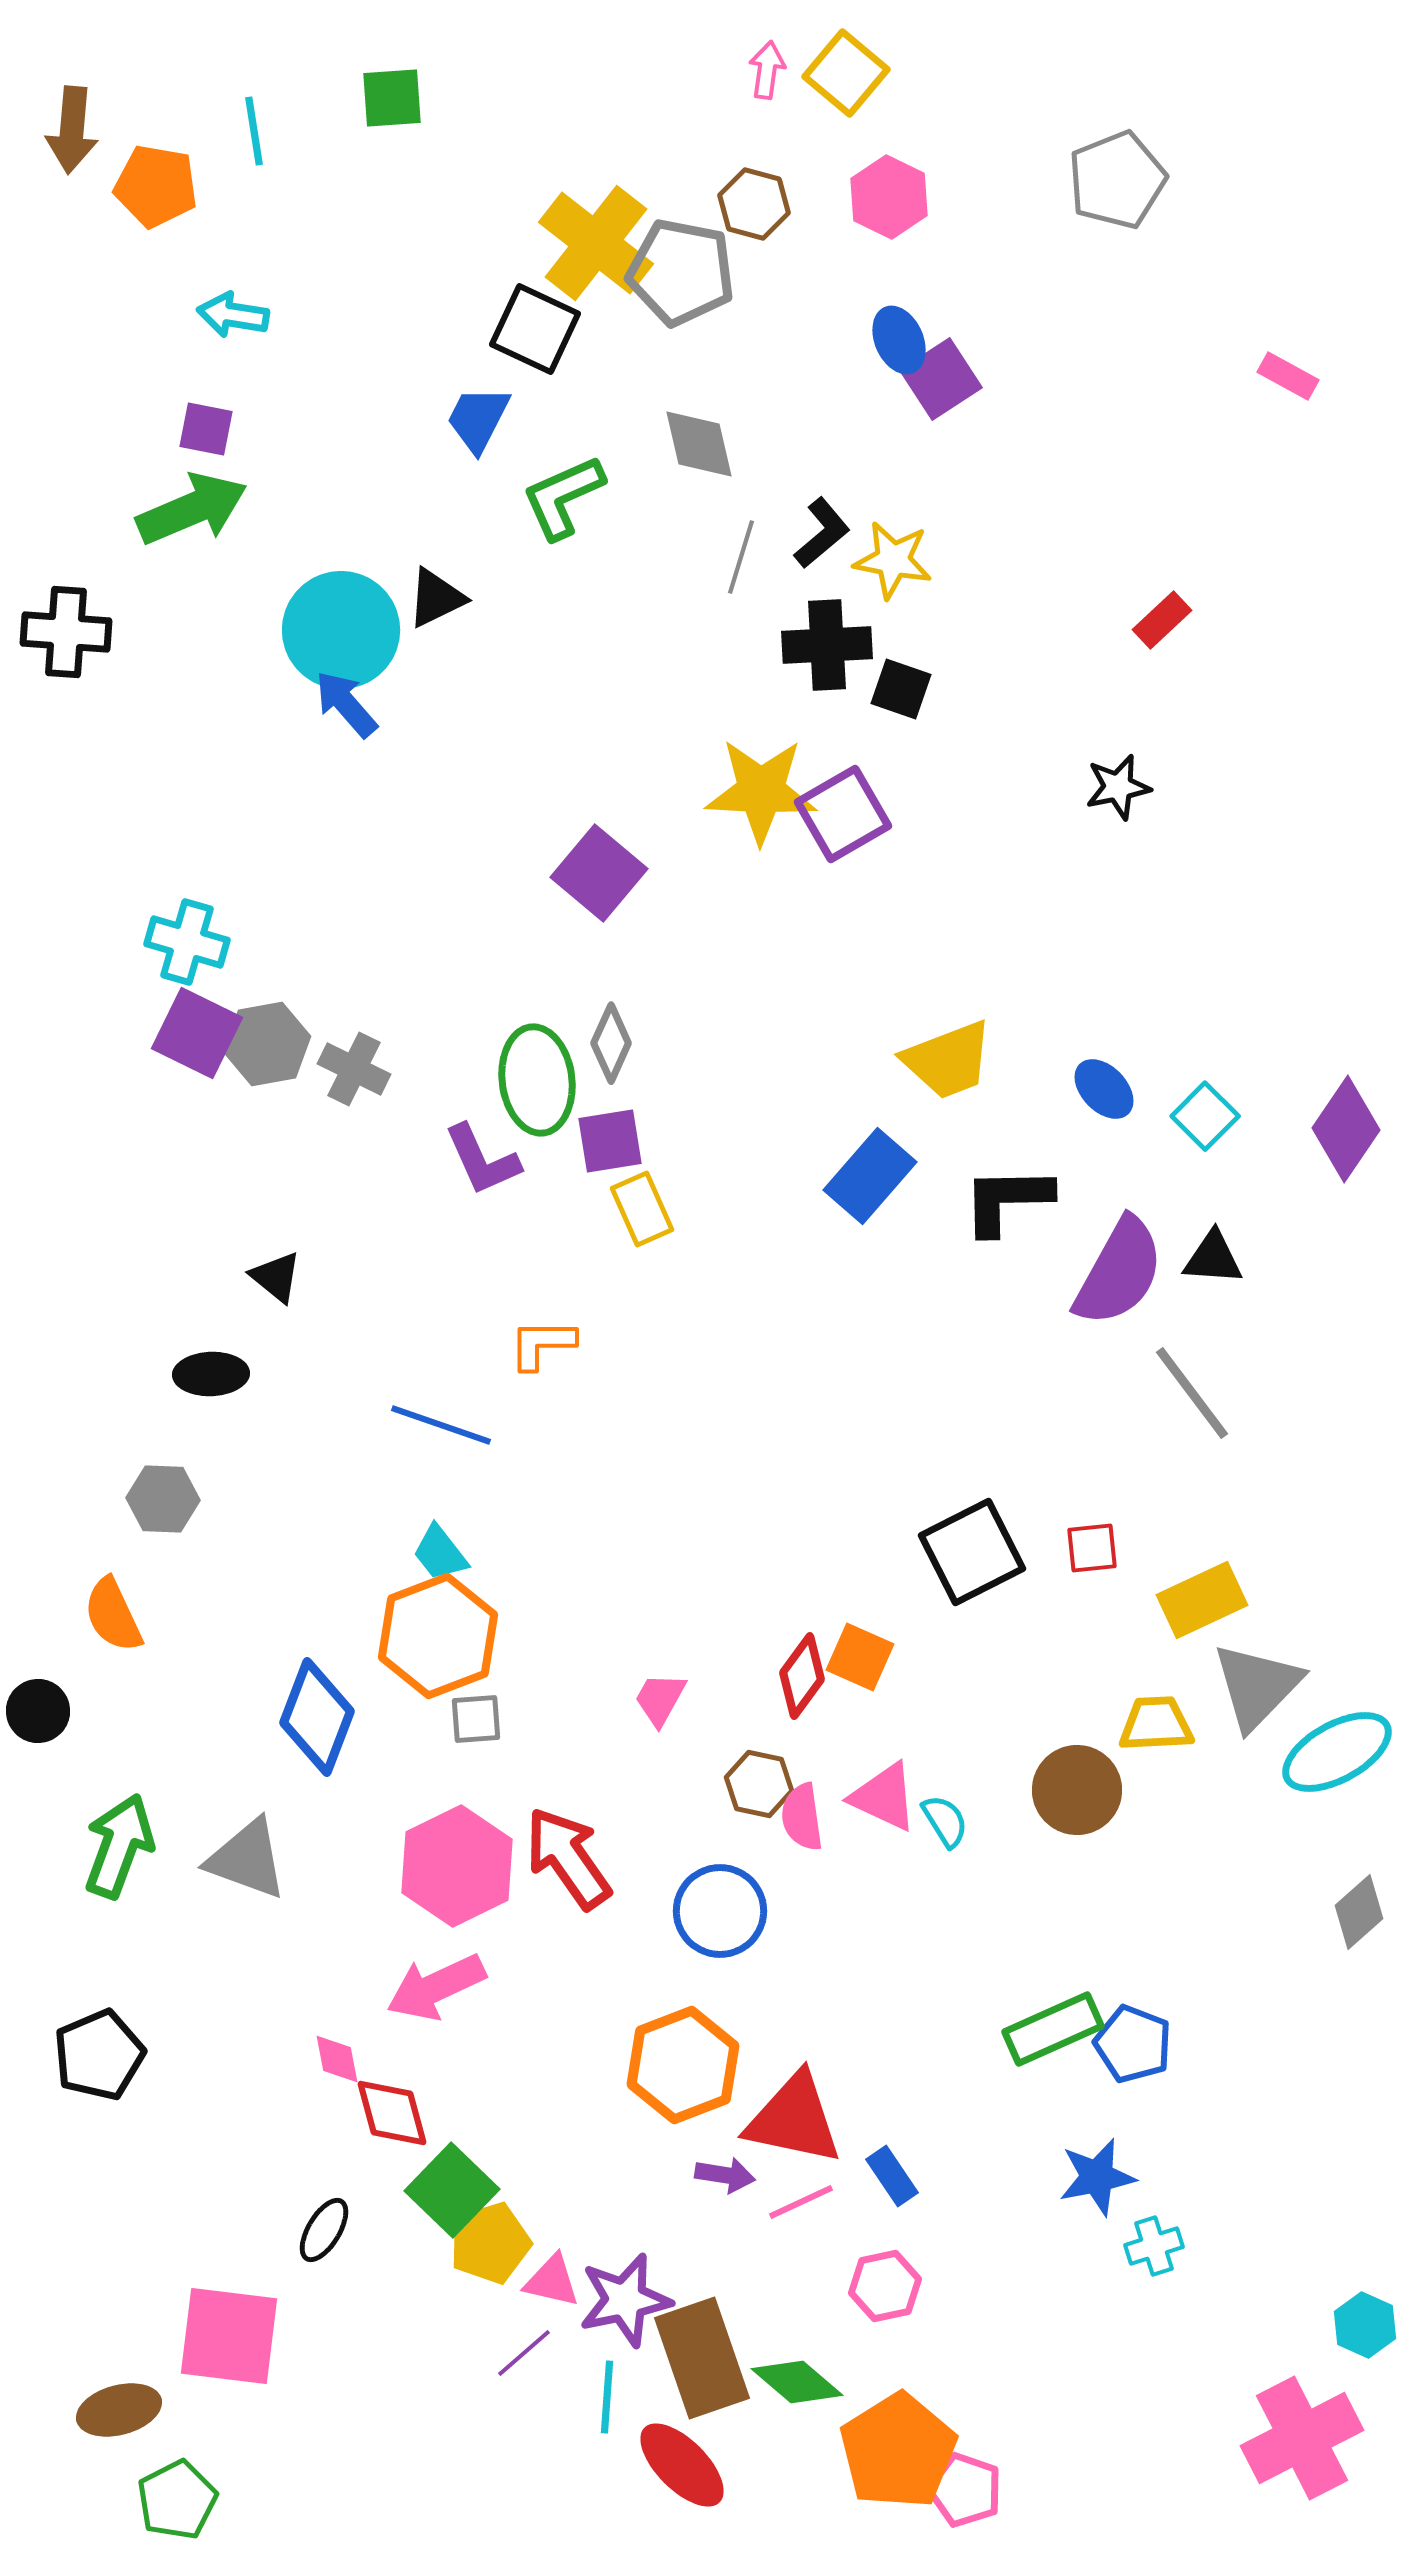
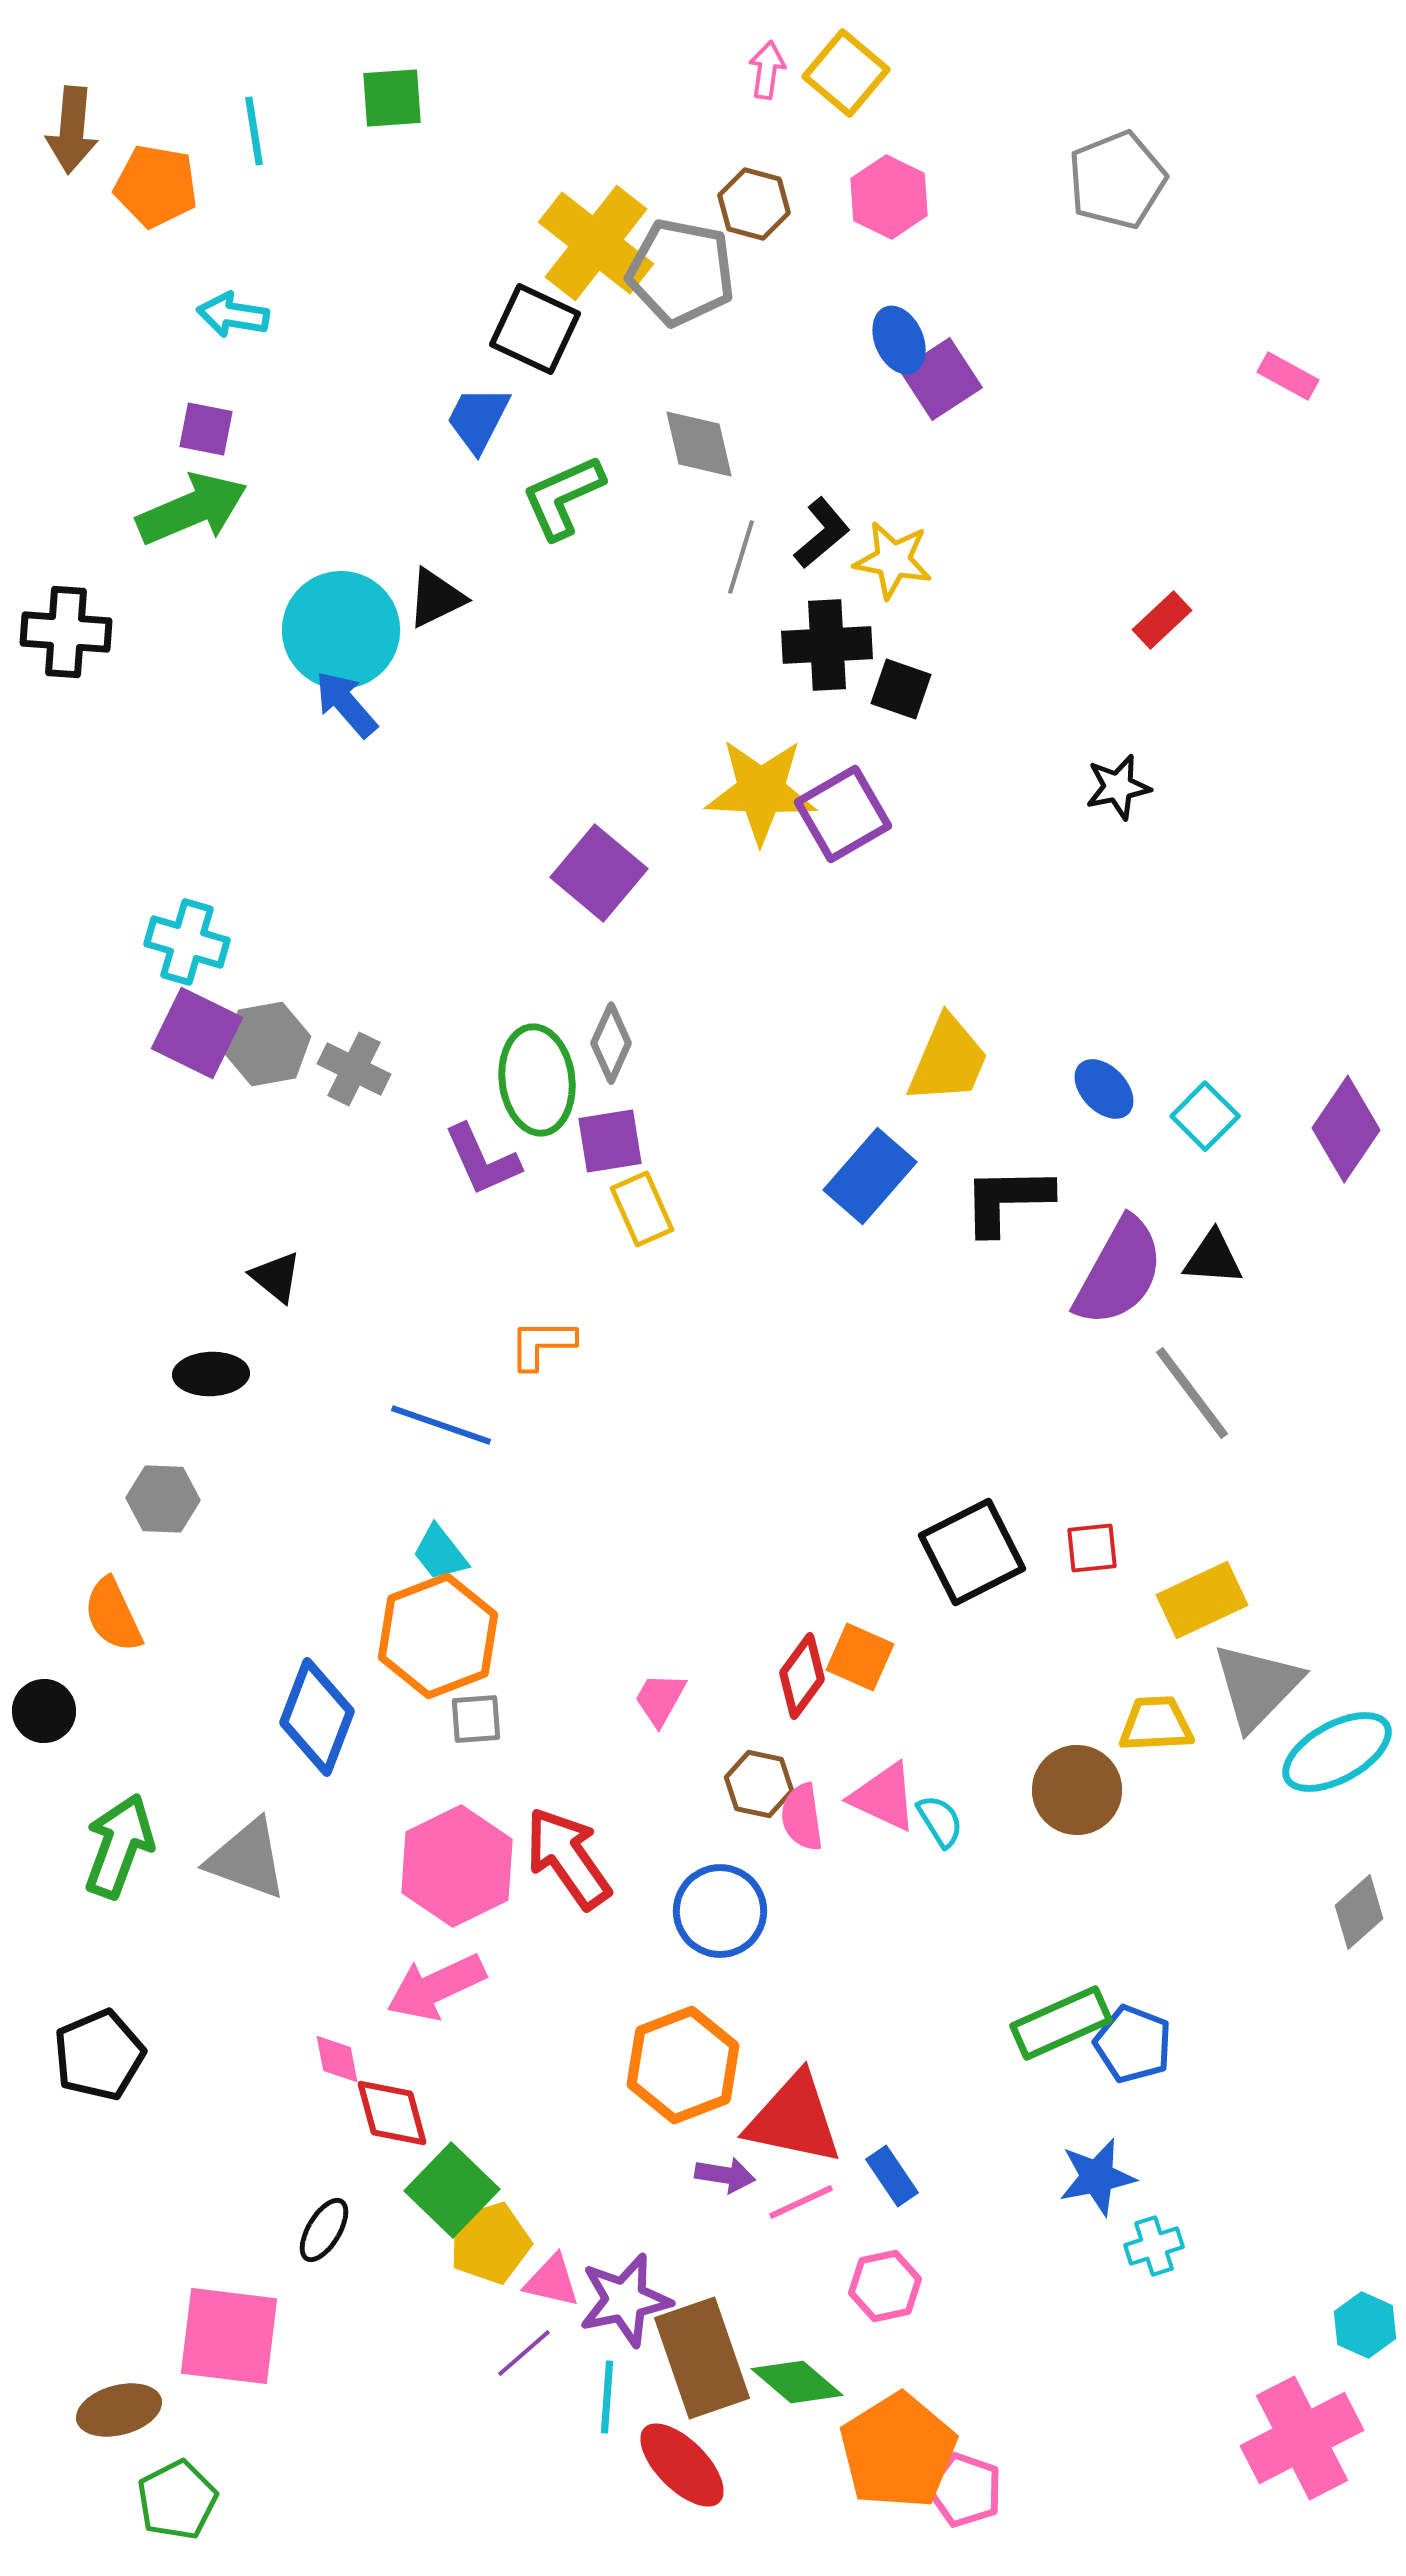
yellow trapezoid at (948, 1060): rotated 46 degrees counterclockwise
black circle at (38, 1711): moved 6 px right
cyan semicircle at (945, 1821): moved 5 px left
green rectangle at (1053, 2029): moved 8 px right, 6 px up
